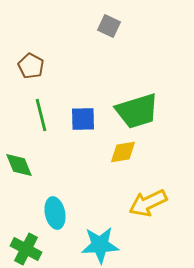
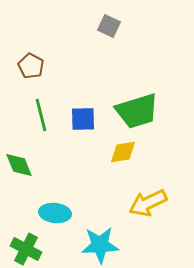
cyan ellipse: rotated 72 degrees counterclockwise
